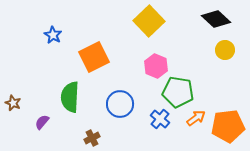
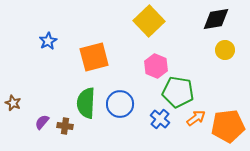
black diamond: rotated 52 degrees counterclockwise
blue star: moved 5 px left, 6 px down; rotated 12 degrees clockwise
orange square: rotated 12 degrees clockwise
green semicircle: moved 16 px right, 6 px down
brown cross: moved 27 px left, 12 px up; rotated 35 degrees clockwise
